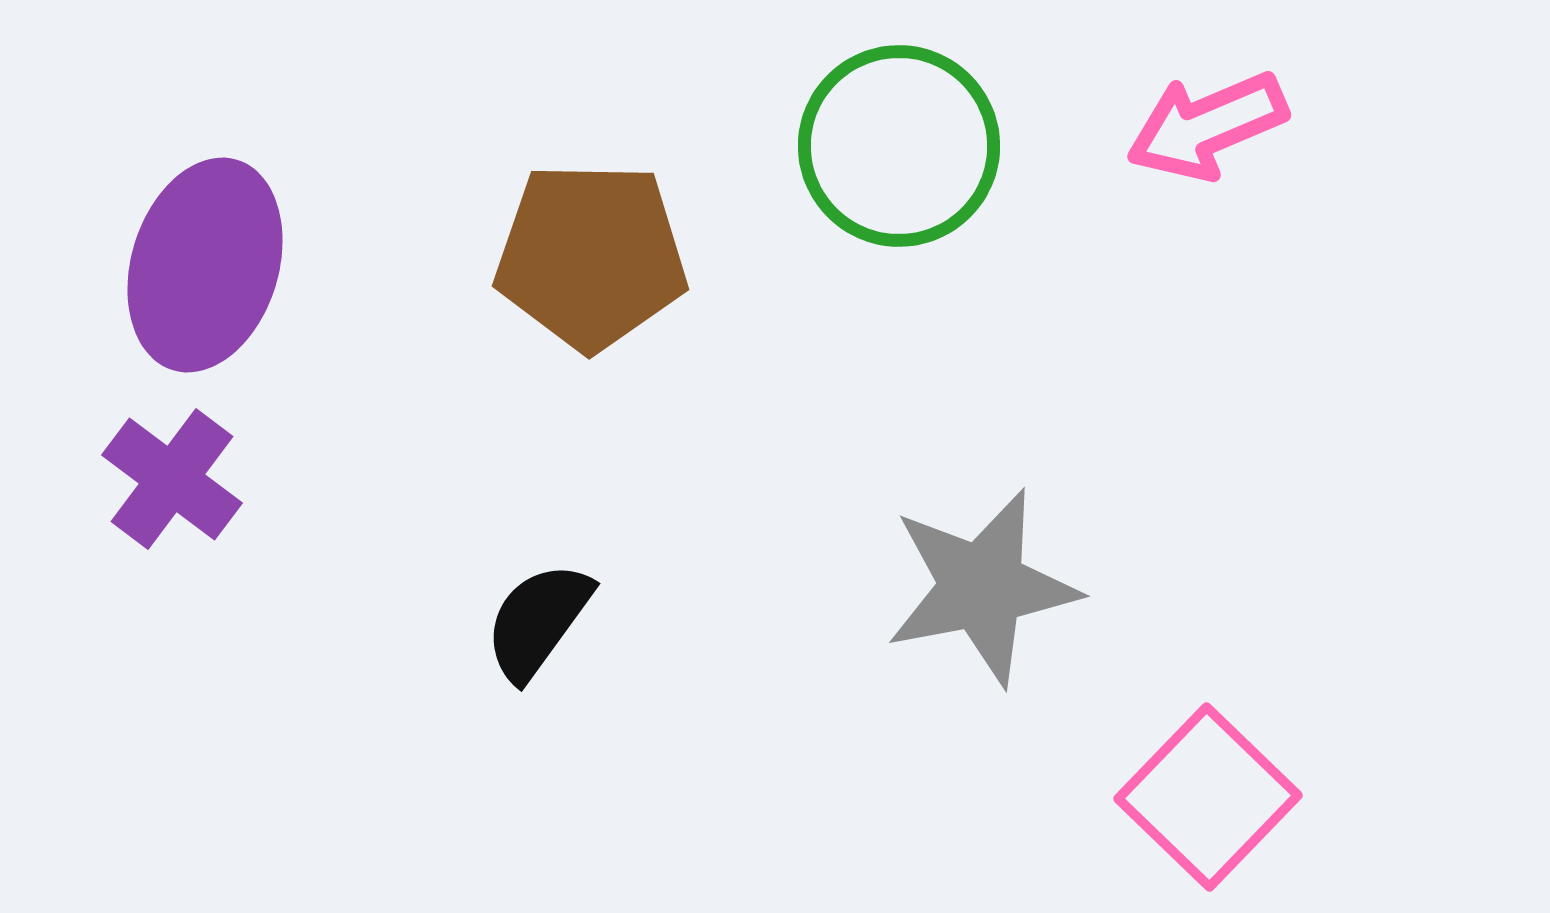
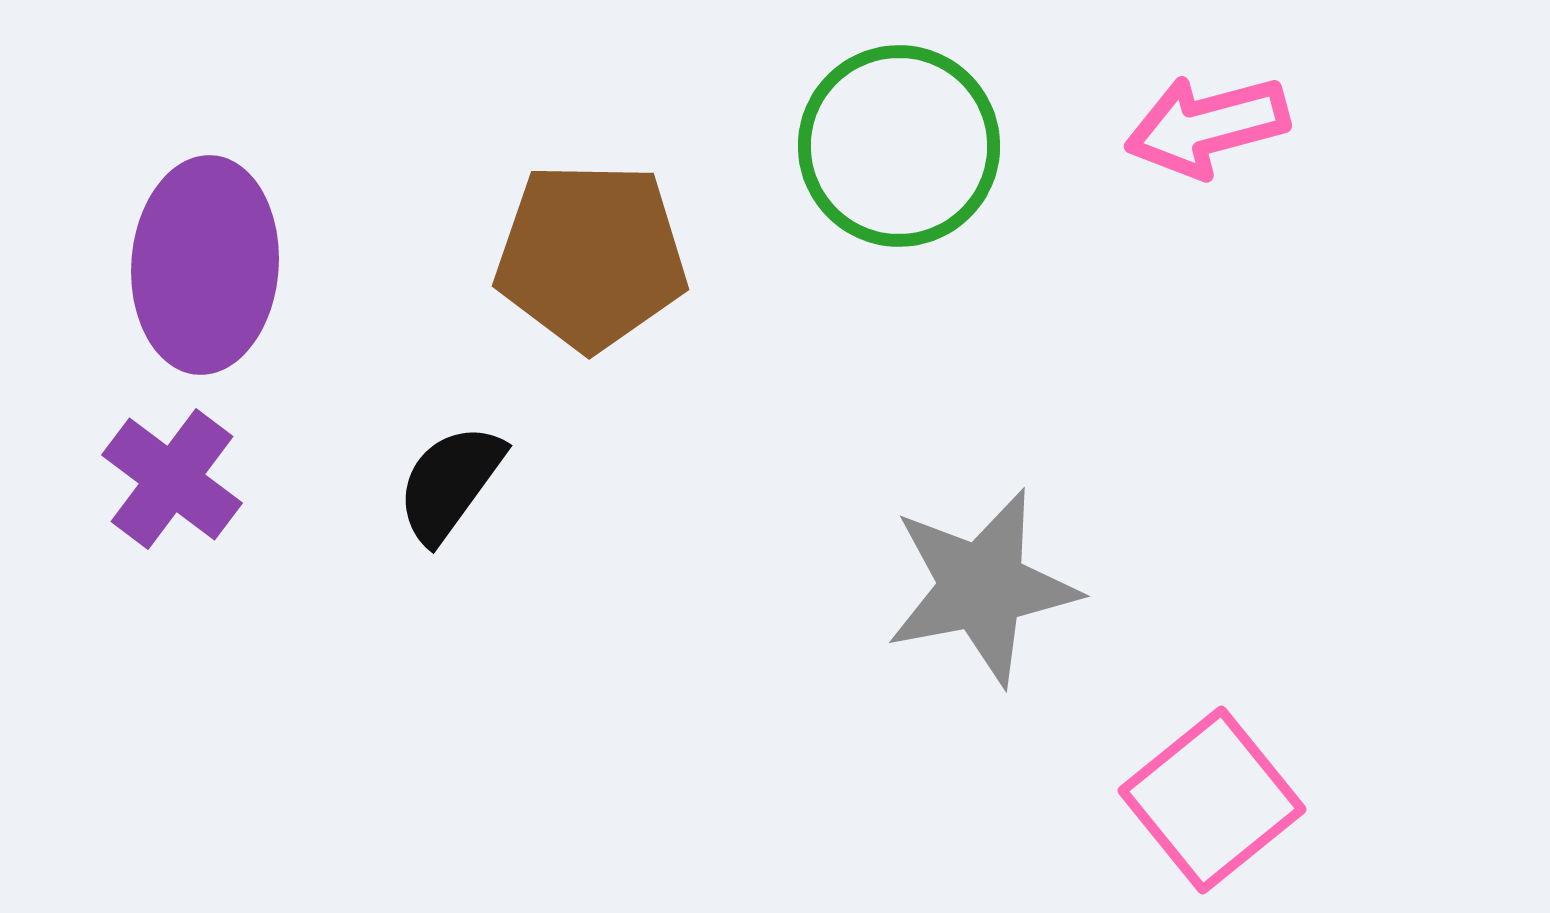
pink arrow: rotated 8 degrees clockwise
purple ellipse: rotated 13 degrees counterclockwise
black semicircle: moved 88 px left, 138 px up
pink square: moved 4 px right, 3 px down; rotated 7 degrees clockwise
